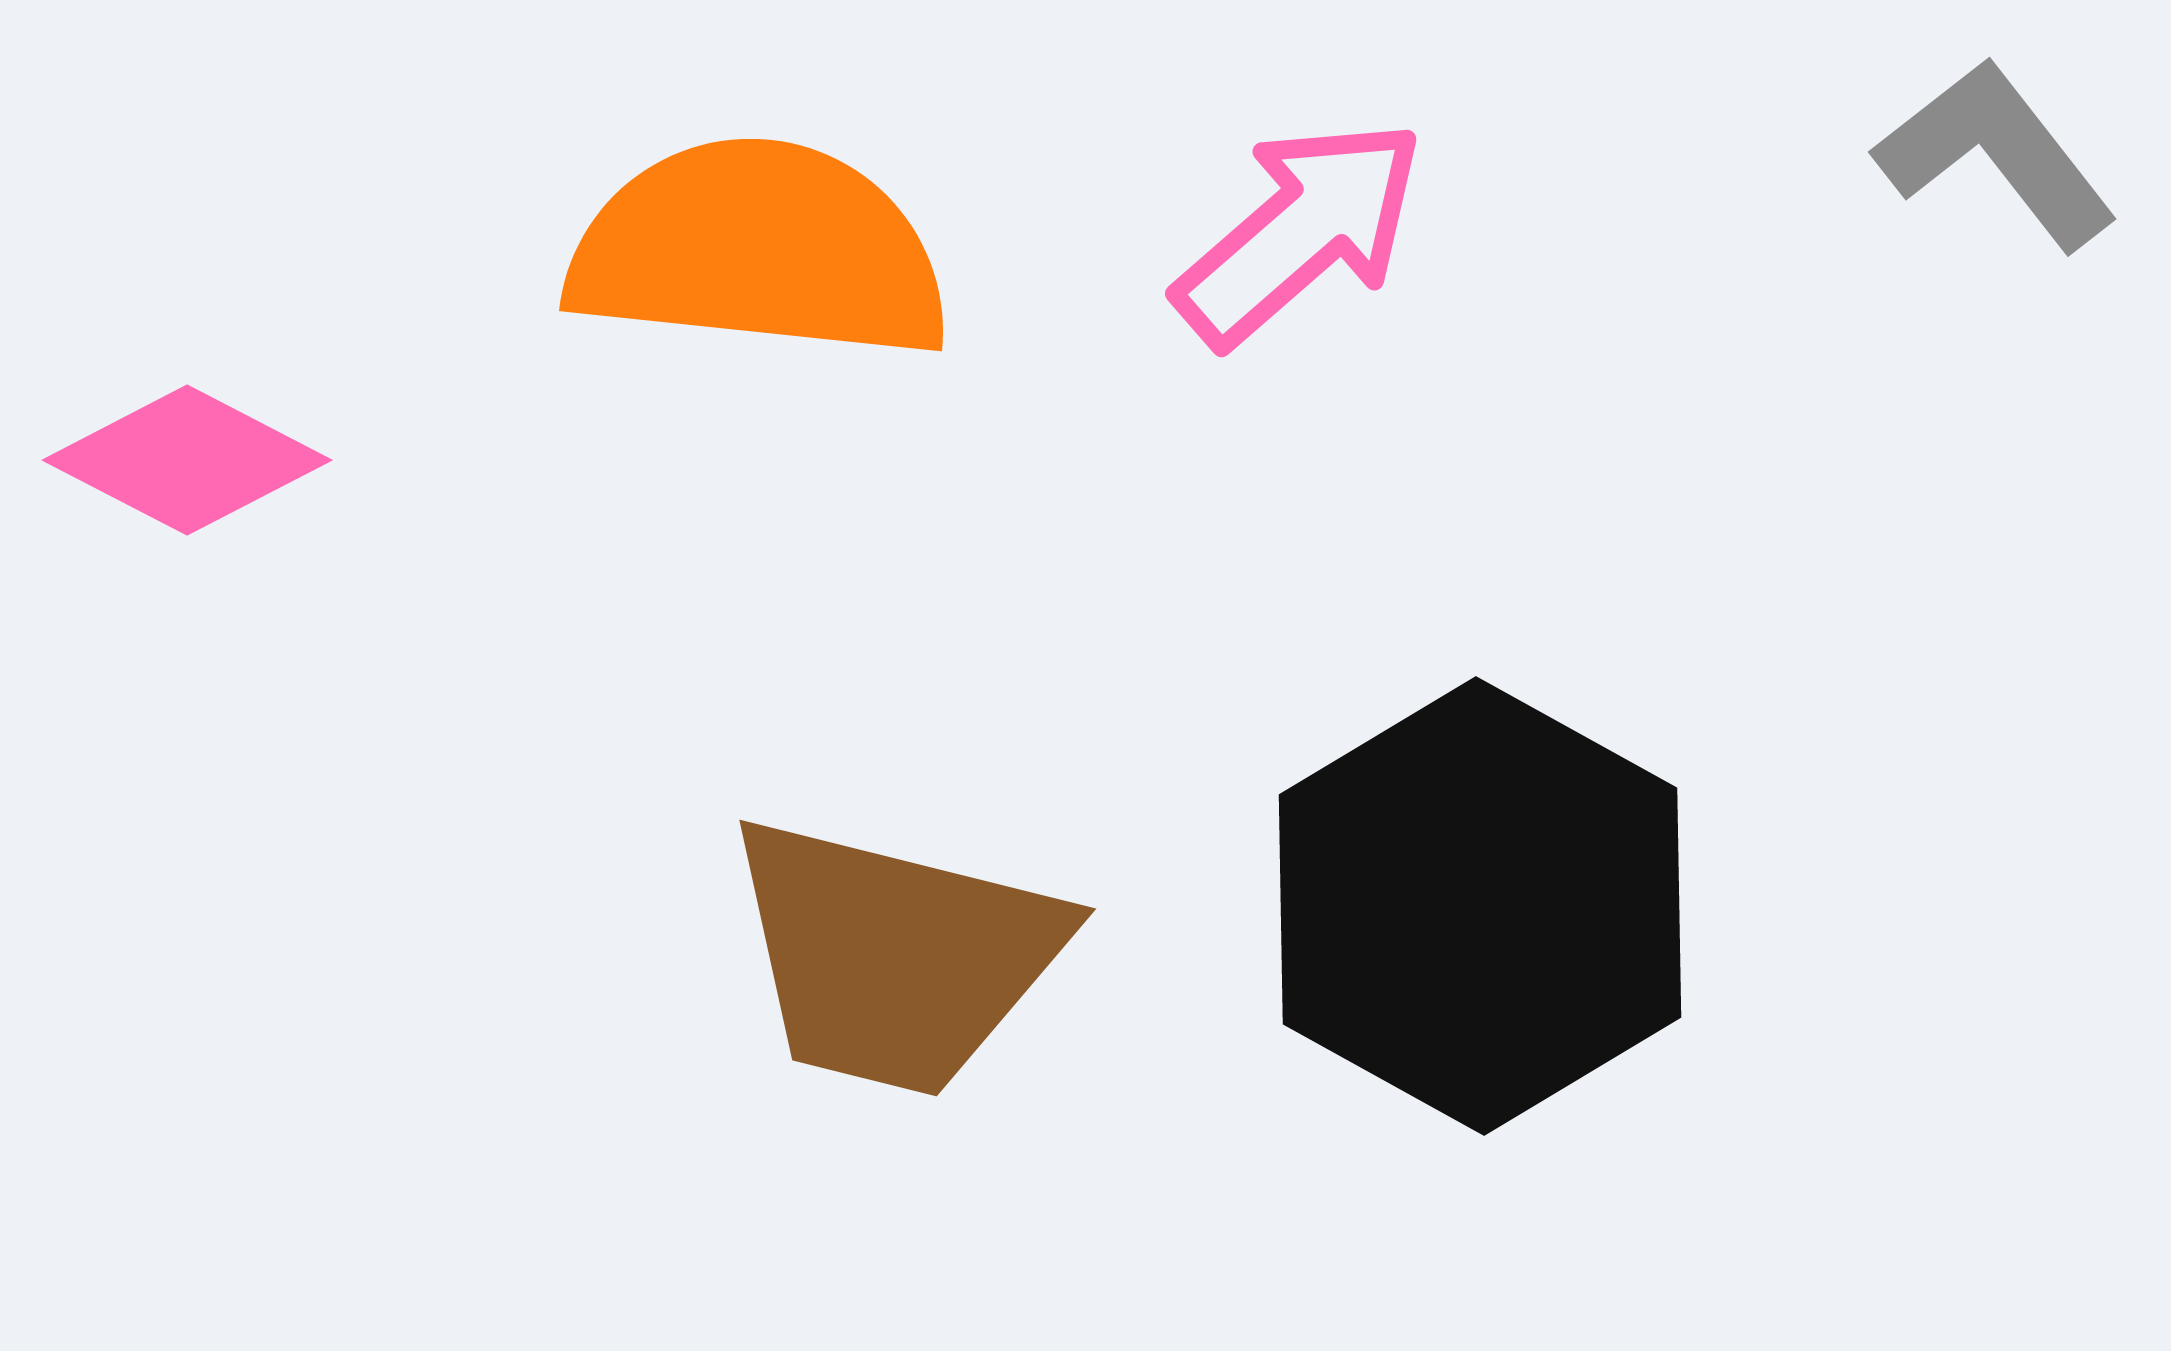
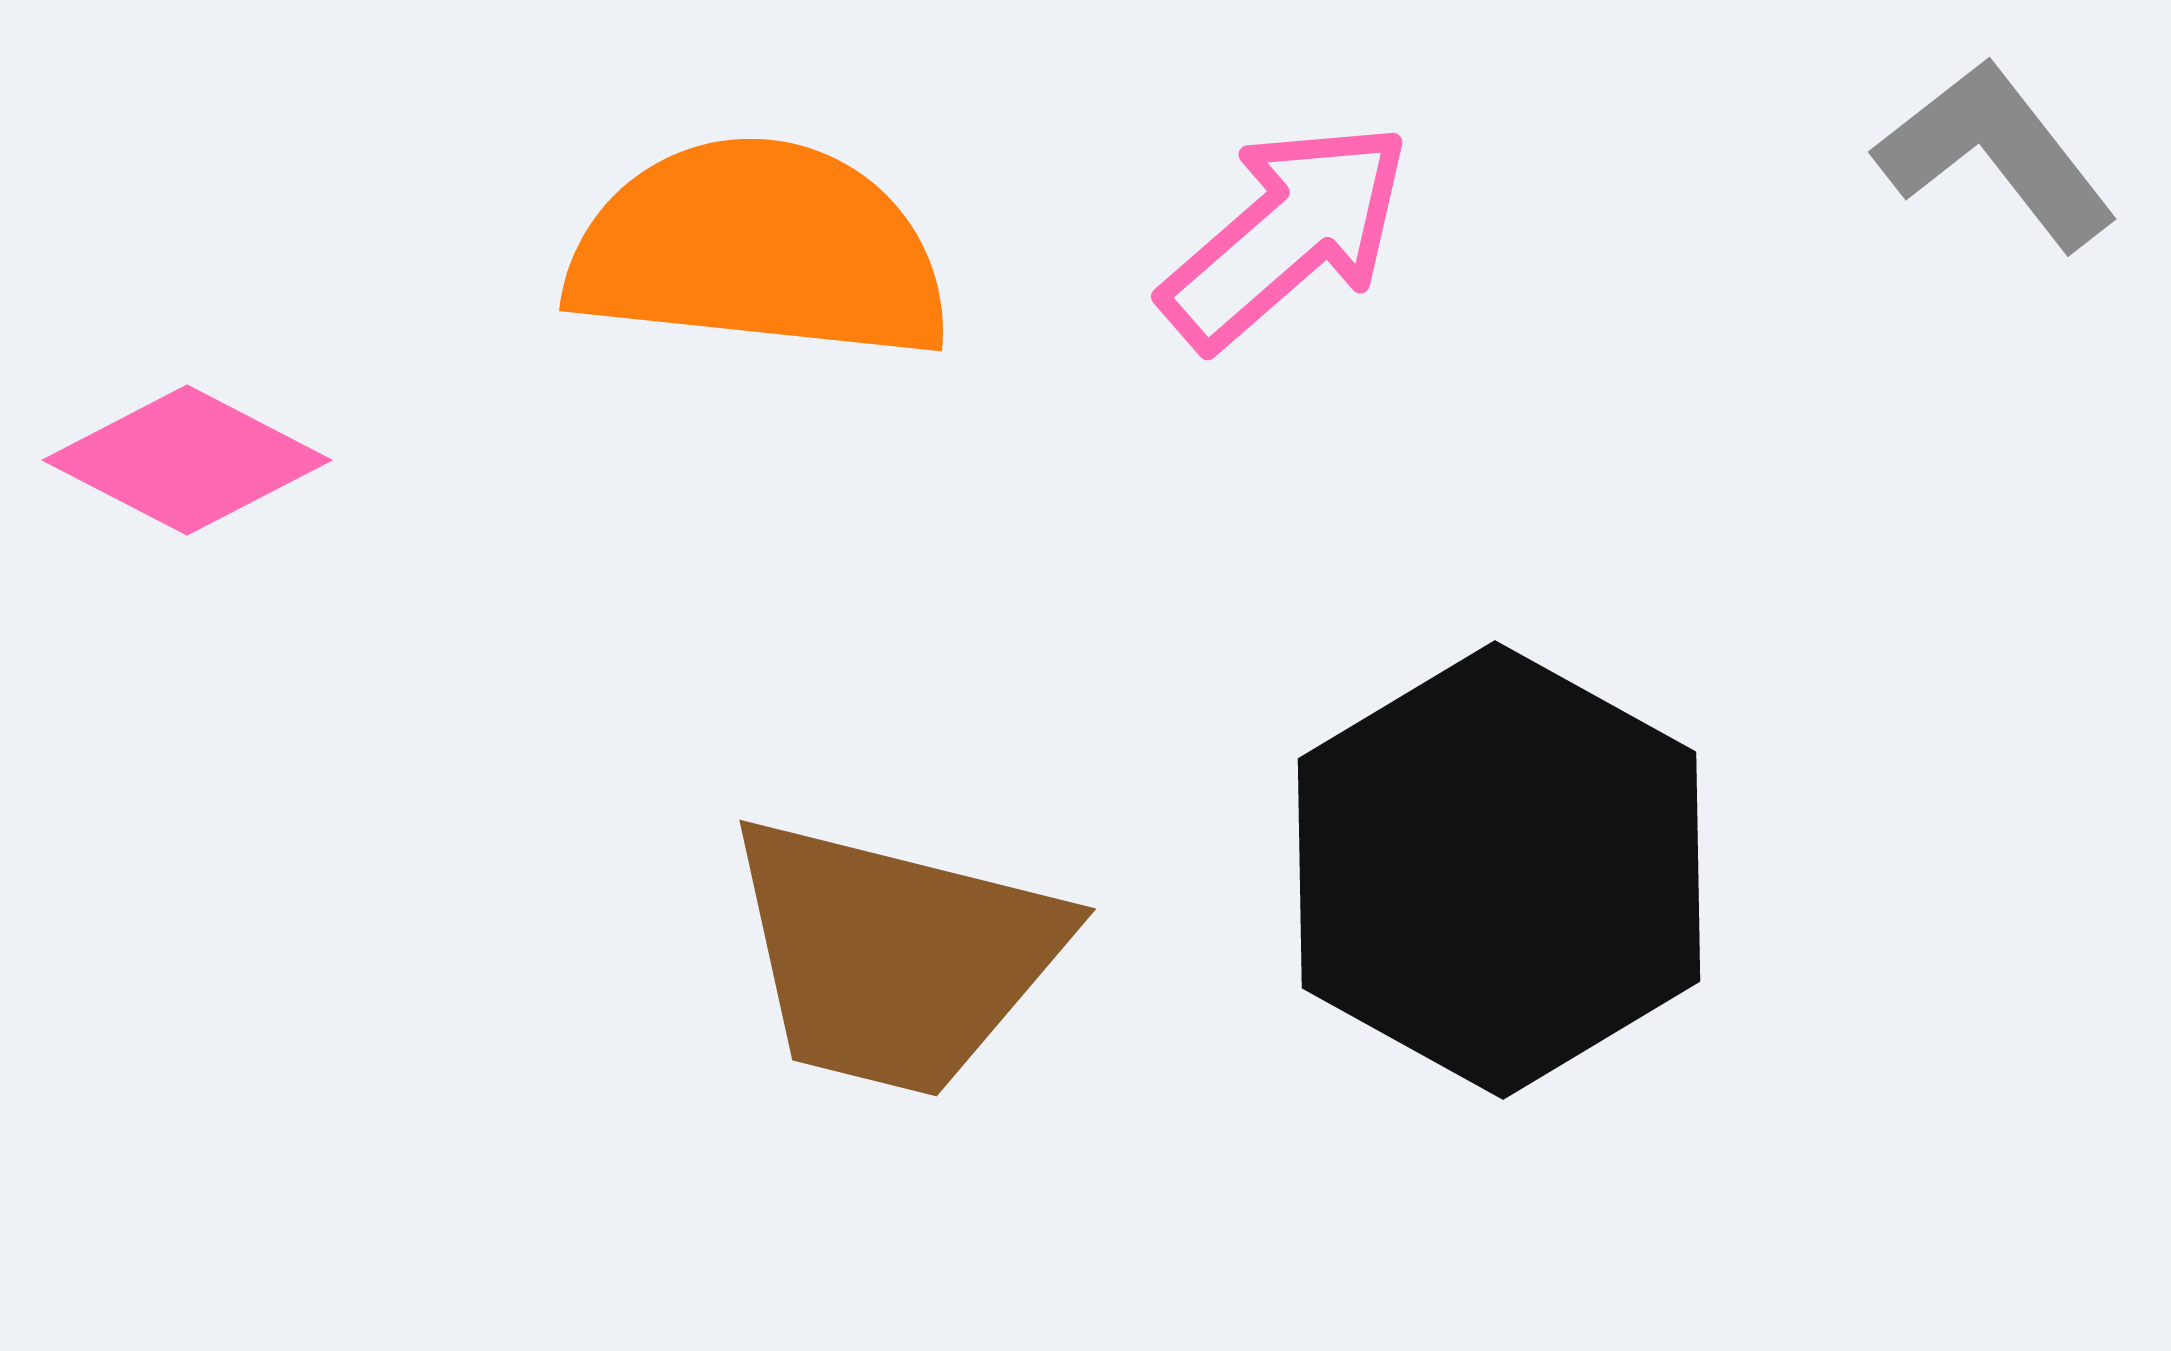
pink arrow: moved 14 px left, 3 px down
black hexagon: moved 19 px right, 36 px up
